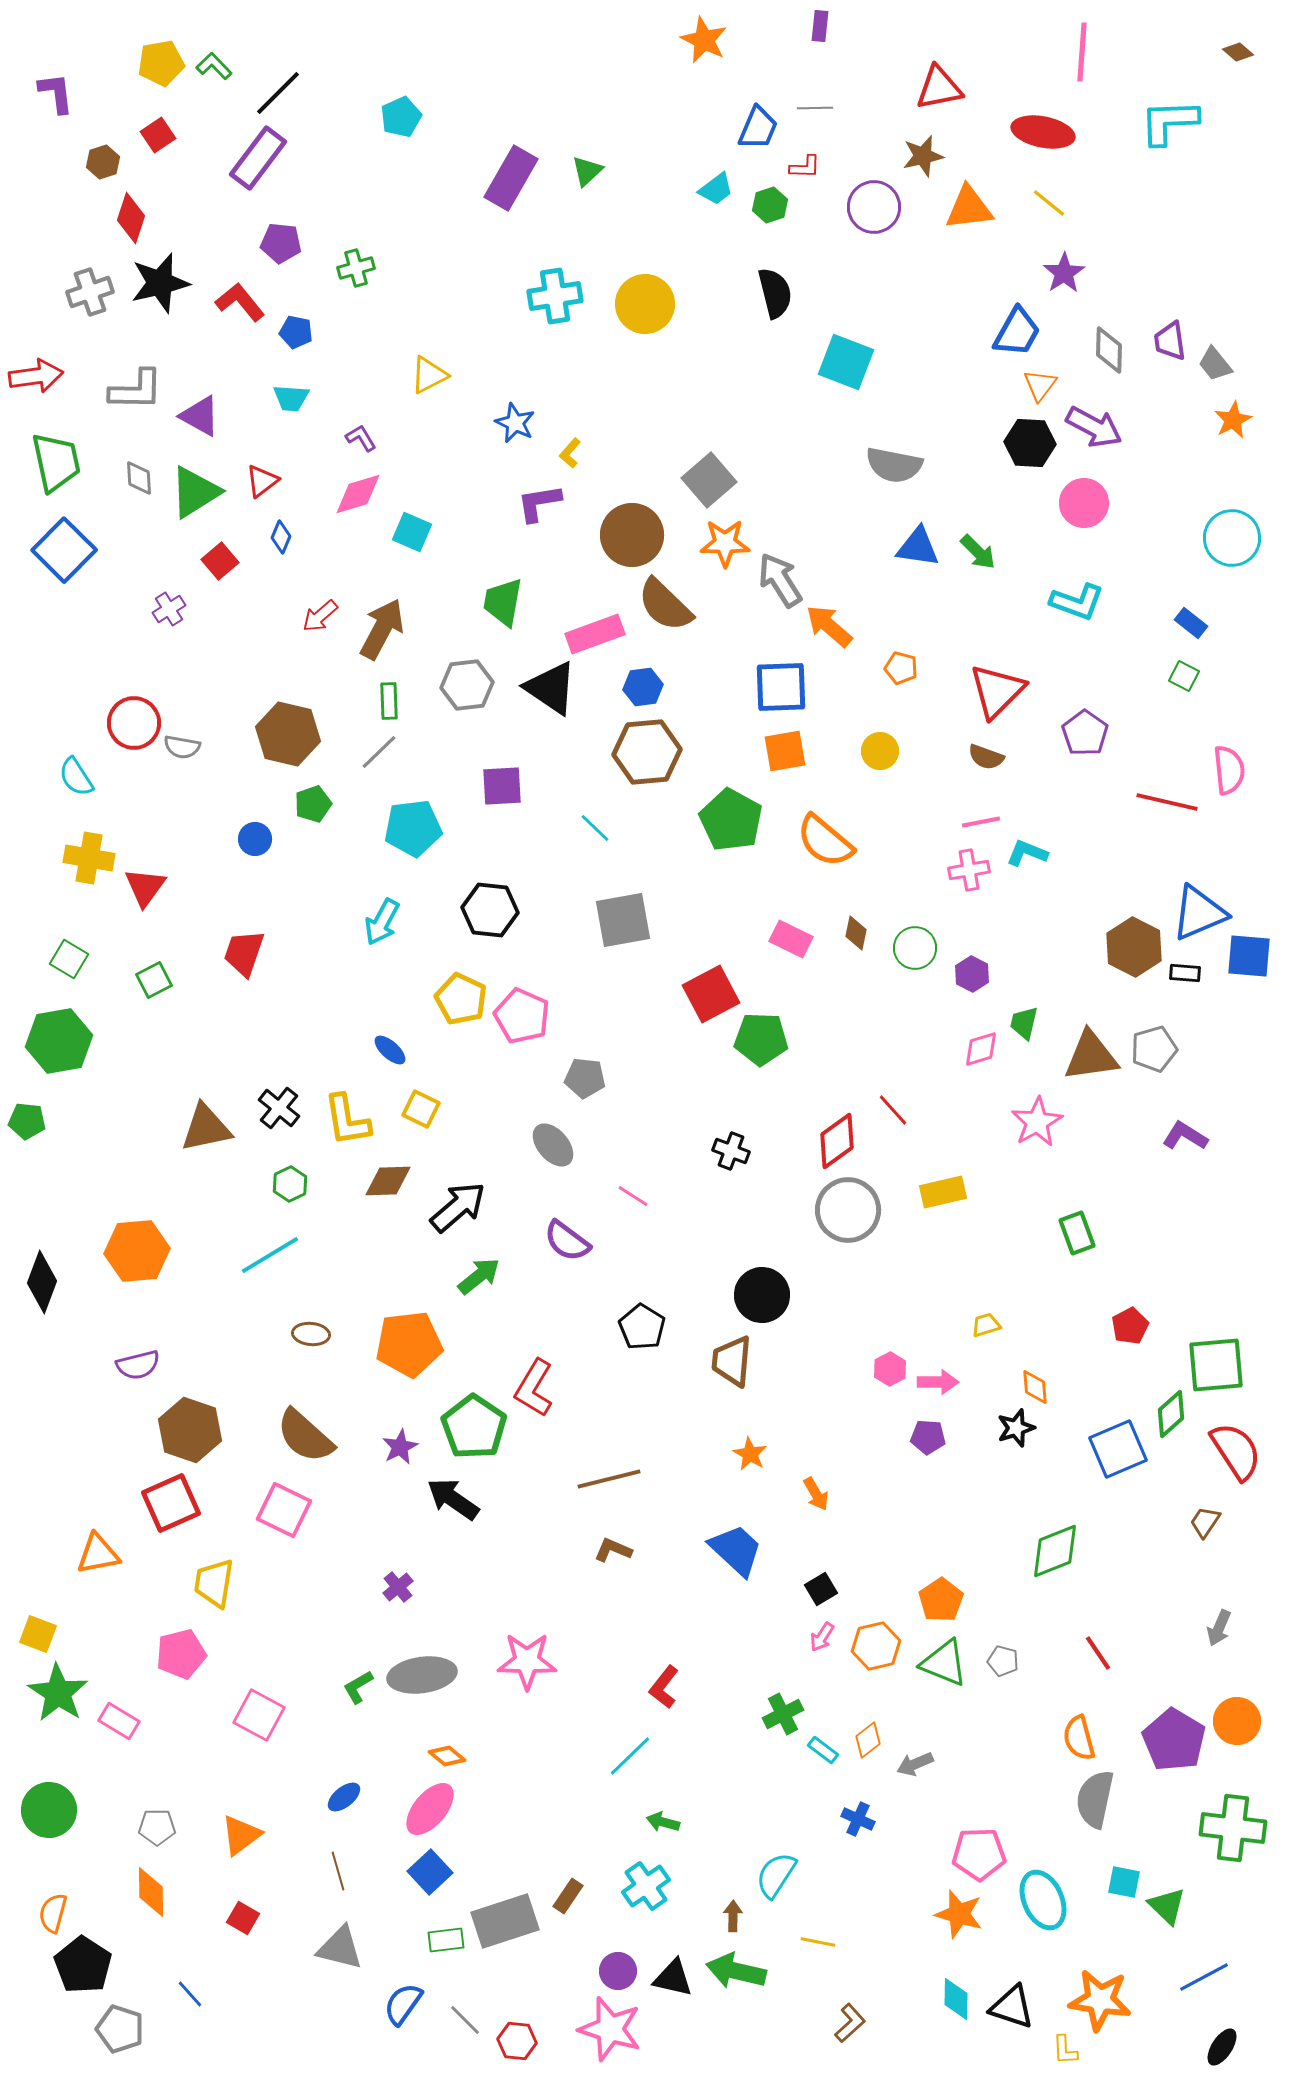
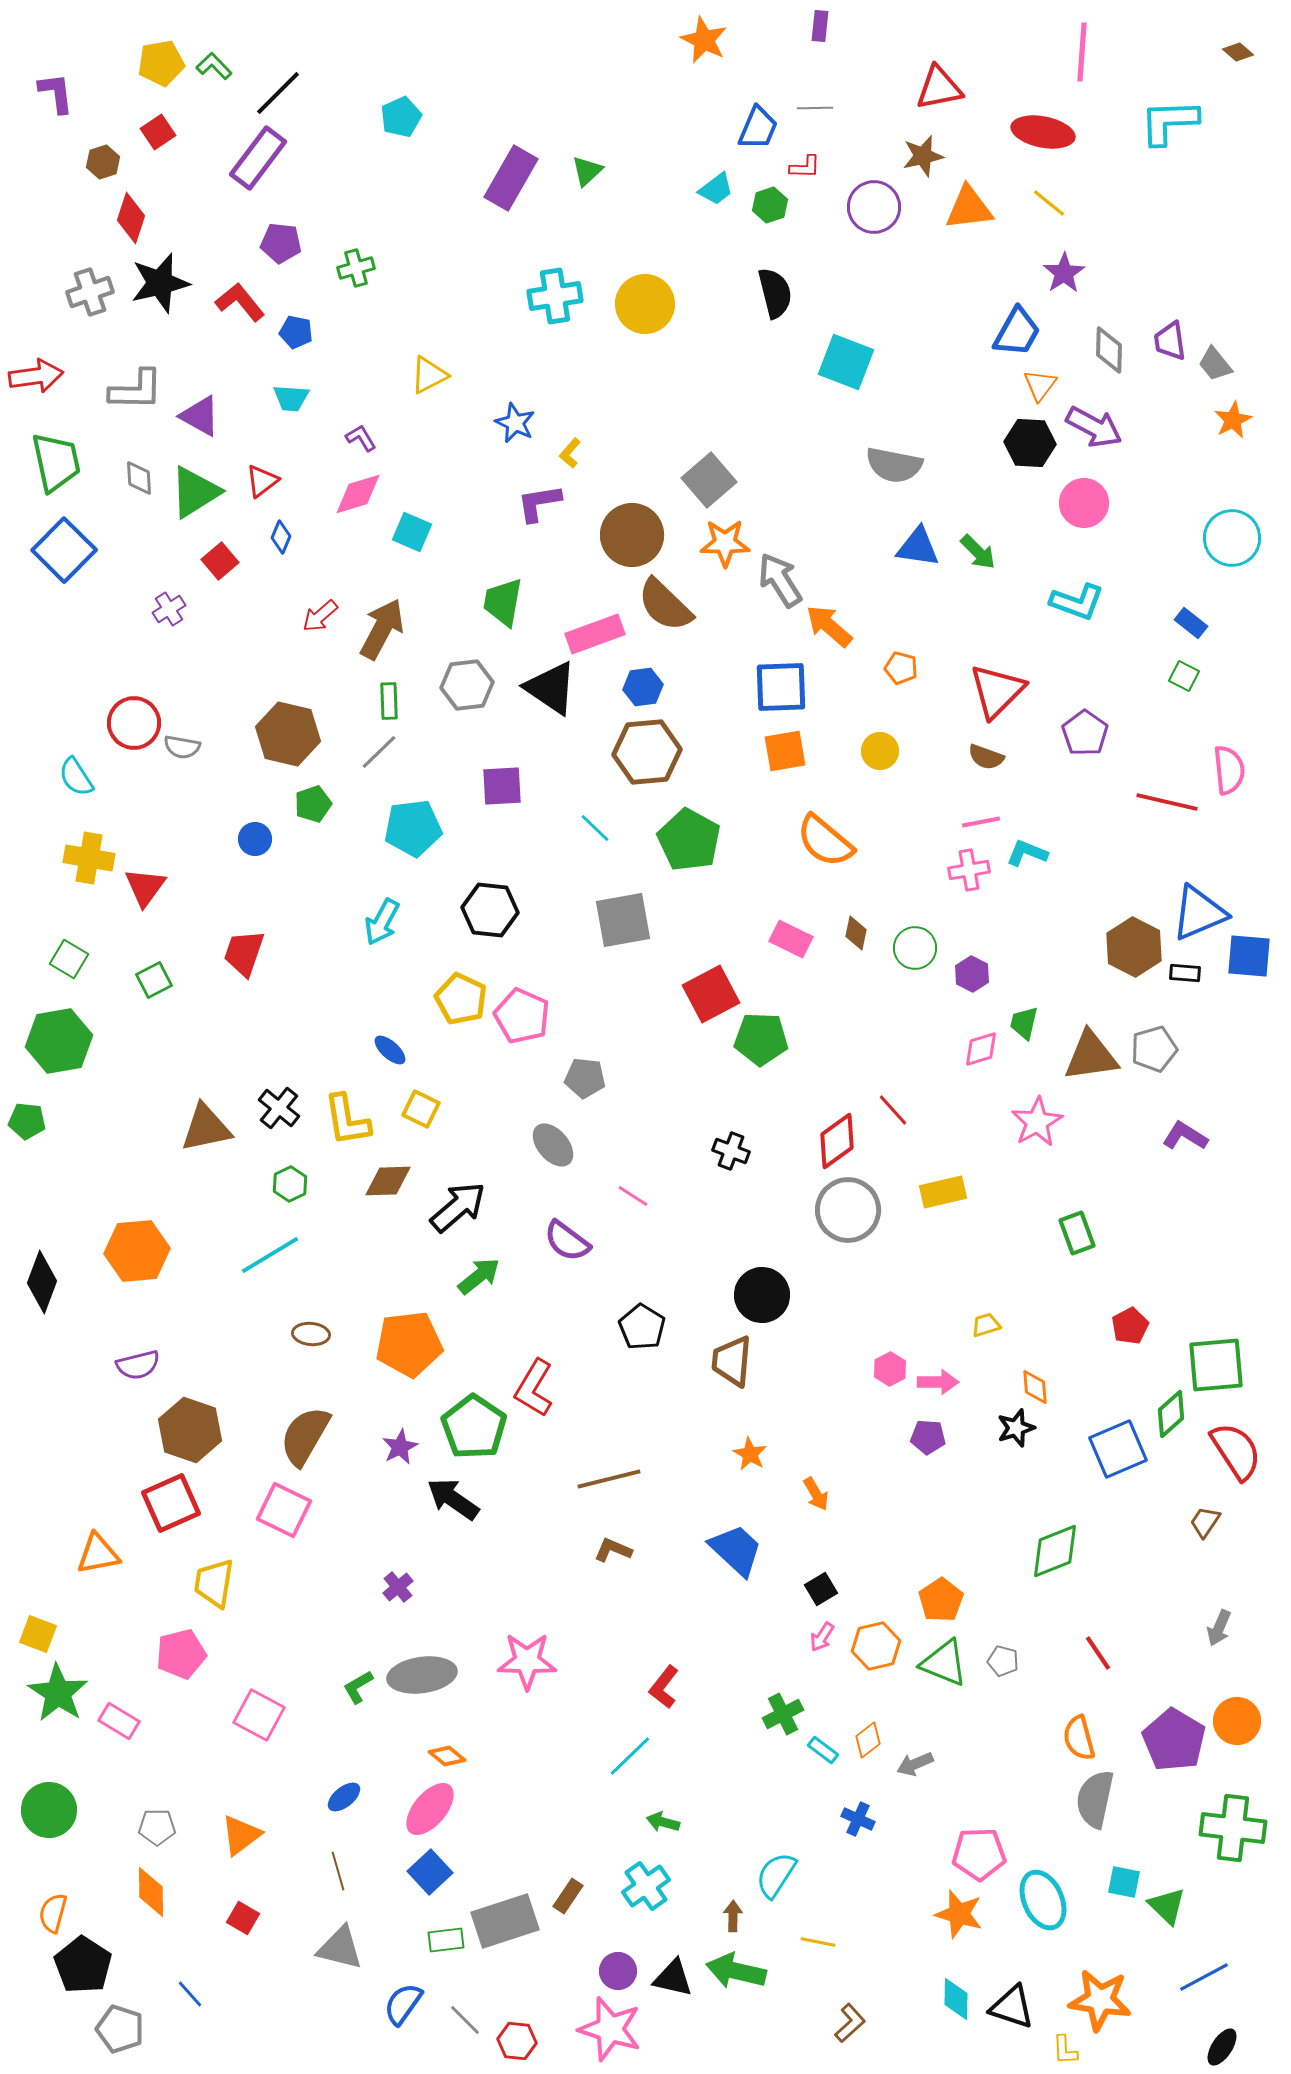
red square at (158, 135): moved 3 px up
green pentagon at (731, 820): moved 42 px left, 20 px down
brown semicircle at (305, 1436): rotated 78 degrees clockwise
